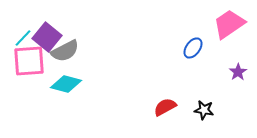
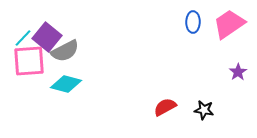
blue ellipse: moved 26 px up; rotated 35 degrees counterclockwise
